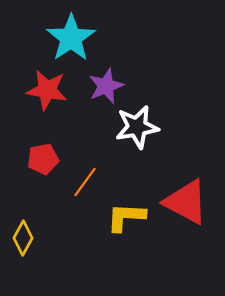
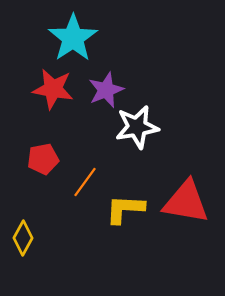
cyan star: moved 2 px right
purple star: moved 4 px down
red star: moved 6 px right, 1 px up
red triangle: rotated 18 degrees counterclockwise
yellow L-shape: moved 1 px left, 8 px up
